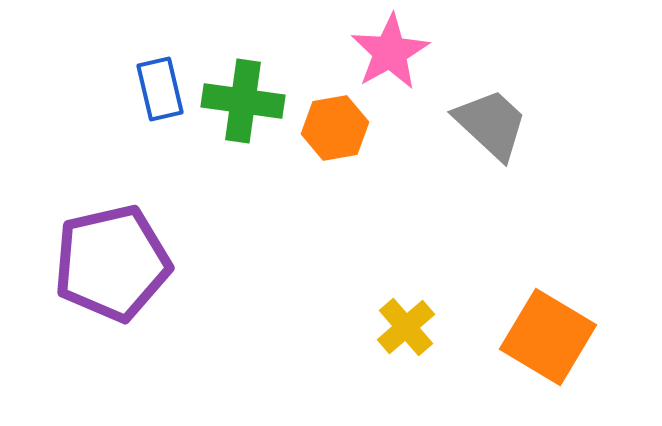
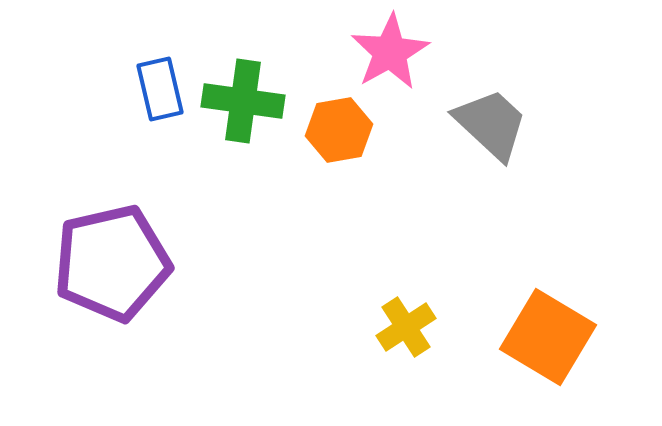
orange hexagon: moved 4 px right, 2 px down
yellow cross: rotated 8 degrees clockwise
